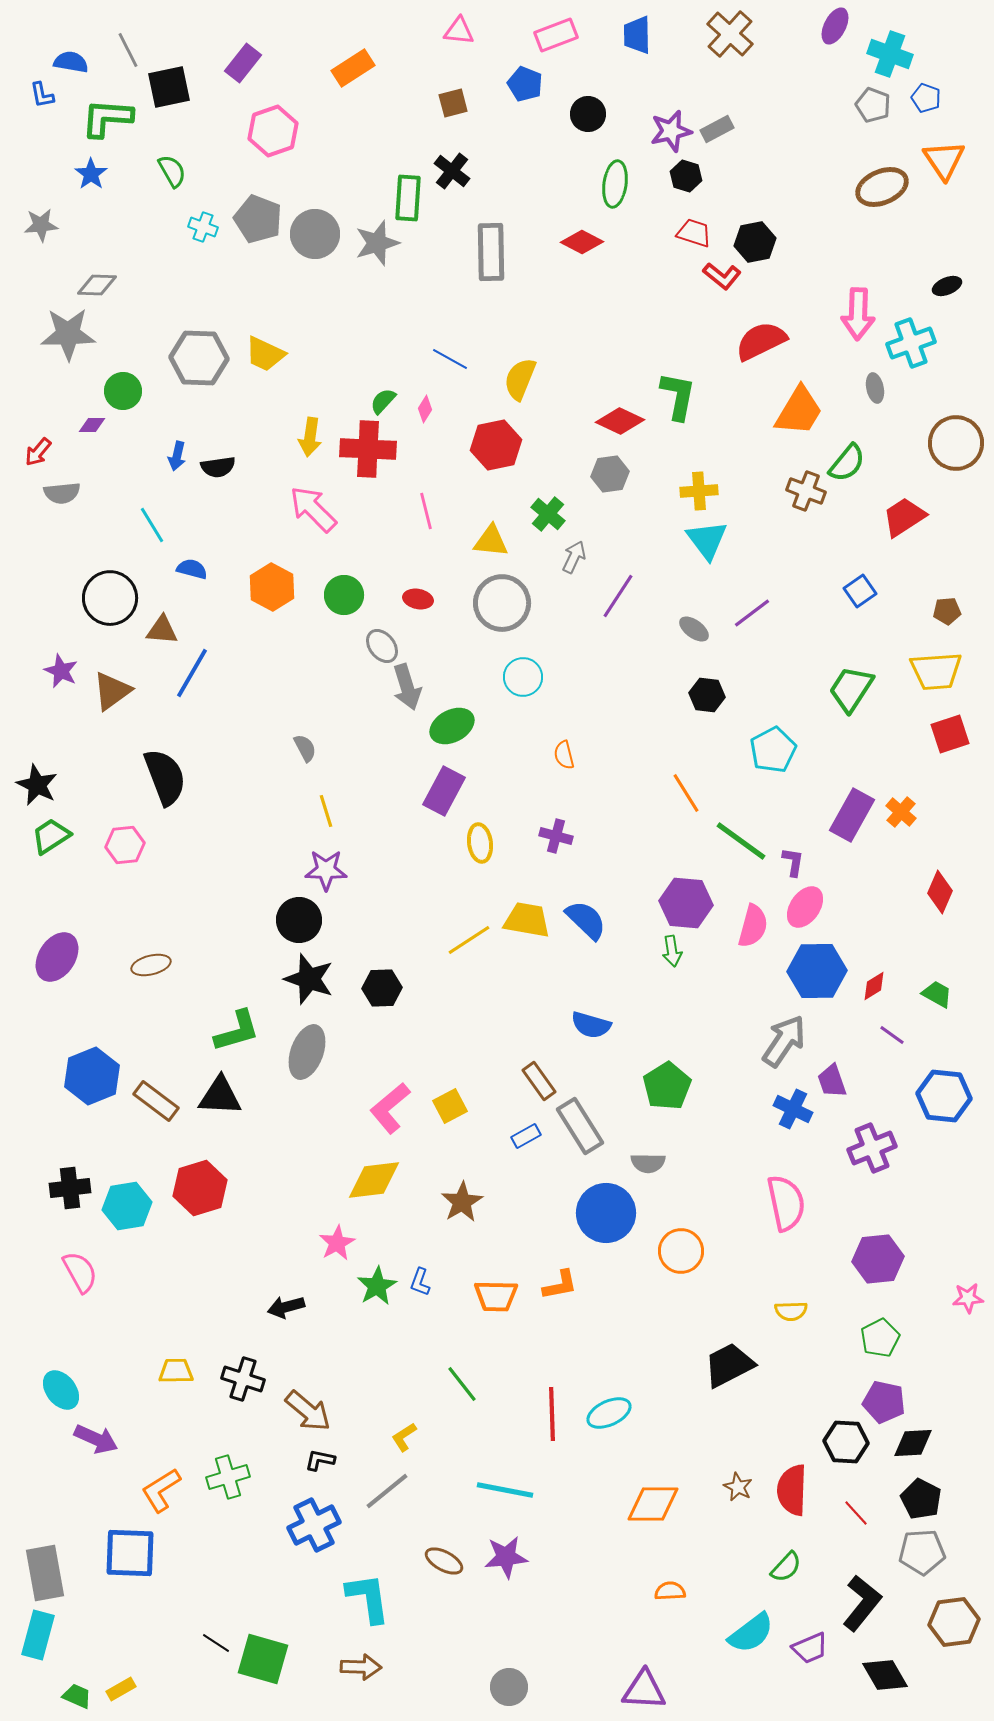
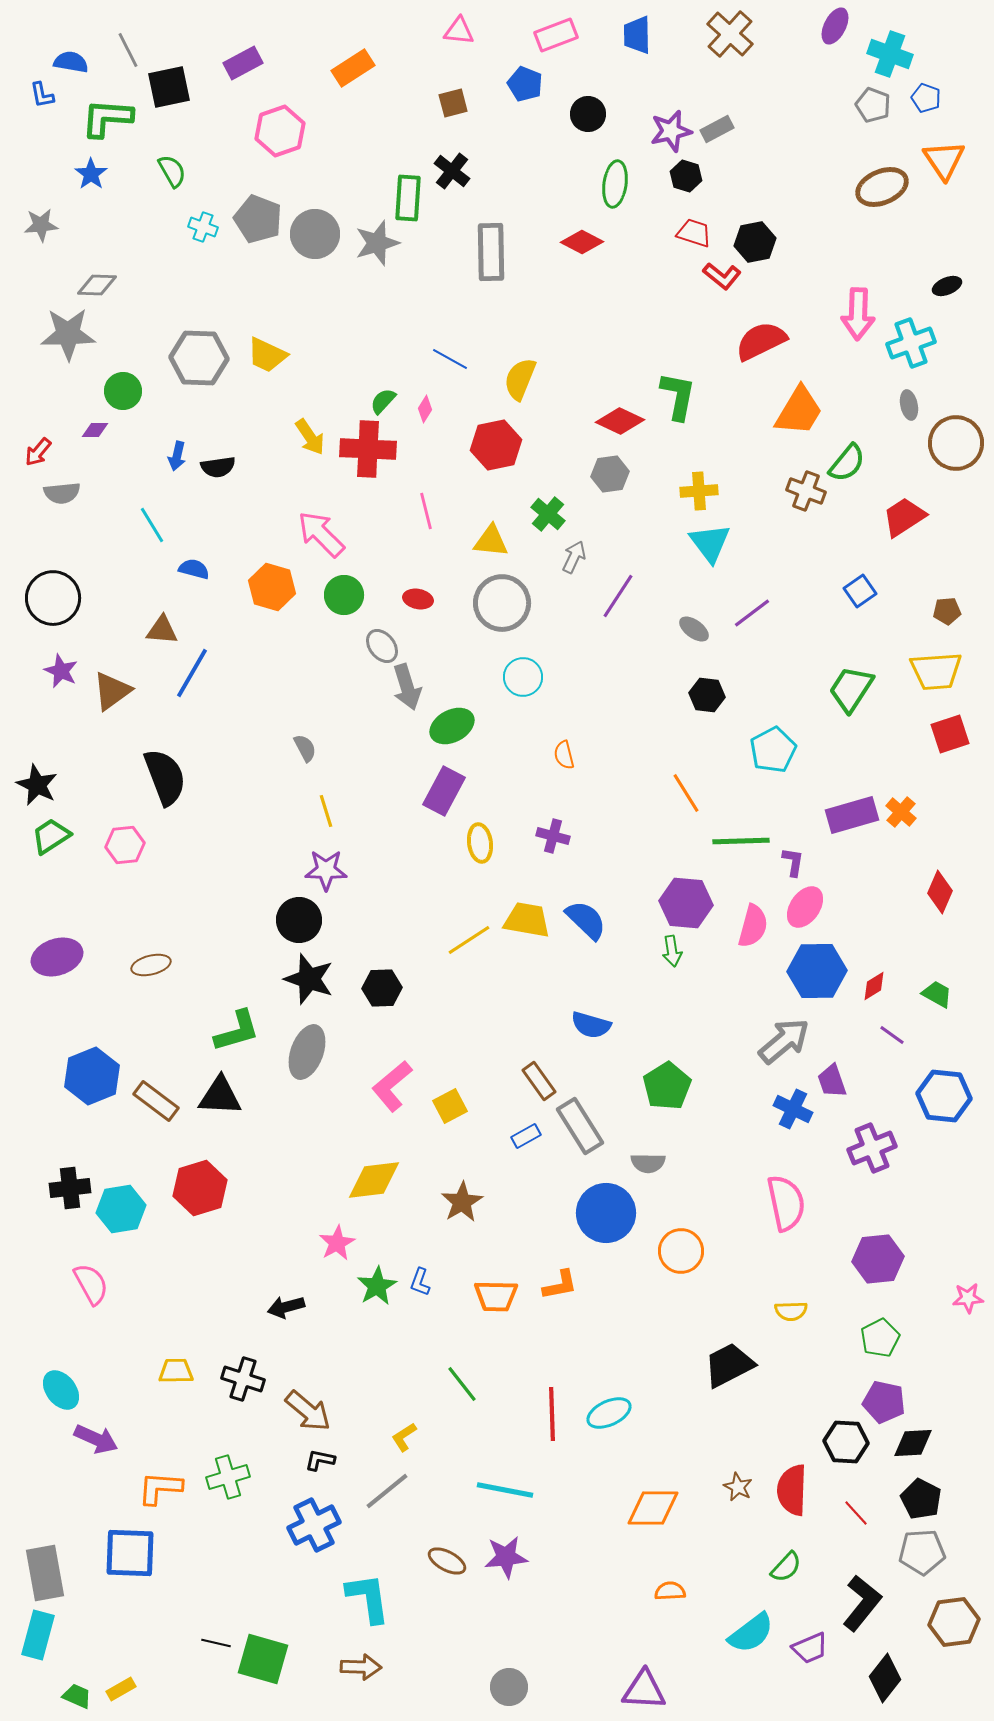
purple rectangle at (243, 63): rotated 24 degrees clockwise
pink hexagon at (273, 131): moved 7 px right
yellow trapezoid at (265, 354): moved 2 px right, 1 px down
gray ellipse at (875, 388): moved 34 px right, 17 px down
purple diamond at (92, 425): moved 3 px right, 5 px down
yellow arrow at (310, 437): rotated 42 degrees counterclockwise
pink arrow at (313, 509): moved 8 px right, 25 px down
cyan triangle at (707, 540): moved 3 px right, 3 px down
blue semicircle at (192, 569): moved 2 px right
orange hexagon at (272, 587): rotated 12 degrees counterclockwise
black circle at (110, 598): moved 57 px left
purple rectangle at (852, 815): rotated 45 degrees clockwise
purple cross at (556, 836): moved 3 px left
green line at (741, 841): rotated 38 degrees counterclockwise
purple ellipse at (57, 957): rotated 39 degrees clockwise
gray arrow at (784, 1041): rotated 16 degrees clockwise
pink L-shape at (390, 1108): moved 2 px right, 22 px up
cyan hexagon at (127, 1206): moved 6 px left, 3 px down
pink semicircle at (80, 1272): moved 11 px right, 12 px down
orange L-shape at (161, 1490): moved 1 px left, 2 px up; rotated 36 degrees clockwise
orange diamond at (653, 1504): moved 4 px down
brown ellipse at (444, 1561): moved 3 px right
black line at (216, 1643): rotated 20 degrees counterclockwise
black diamond at (885, 1675): moved 3 px down; rotated 69 degrees clockwise
